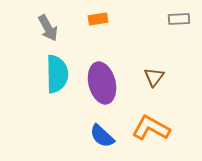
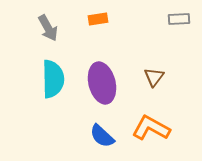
cyan semicircle: moved 4 px left, 5 px down
